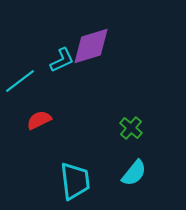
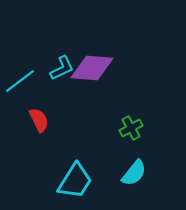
purple diamond: moved 1 px right, 22 px down; rotated 21 degrees clockwise
cyan L-shape: moved 8 px down
red semicircle: rotated 90 degrees clockwise
green cross: rotated 20 degrees clockwise
cyan trapezoid: rotated 39 degrees clockwise
